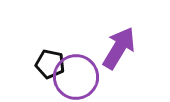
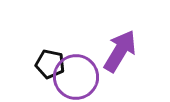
purple arrow: moved 1 px right, 3 px down
